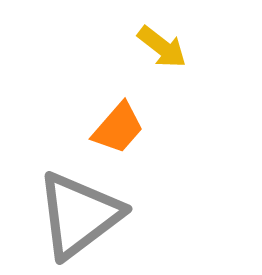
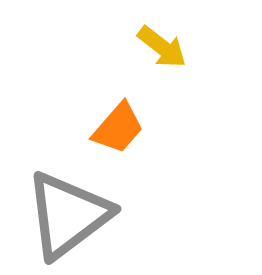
gray triangle: moved 11 px left
